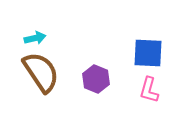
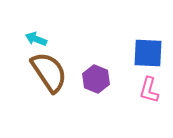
cyan arrow: moved 1 px right, 1 px down; rotated 145 degrees counterclockwise
brown semicircle: moved 8 px right
